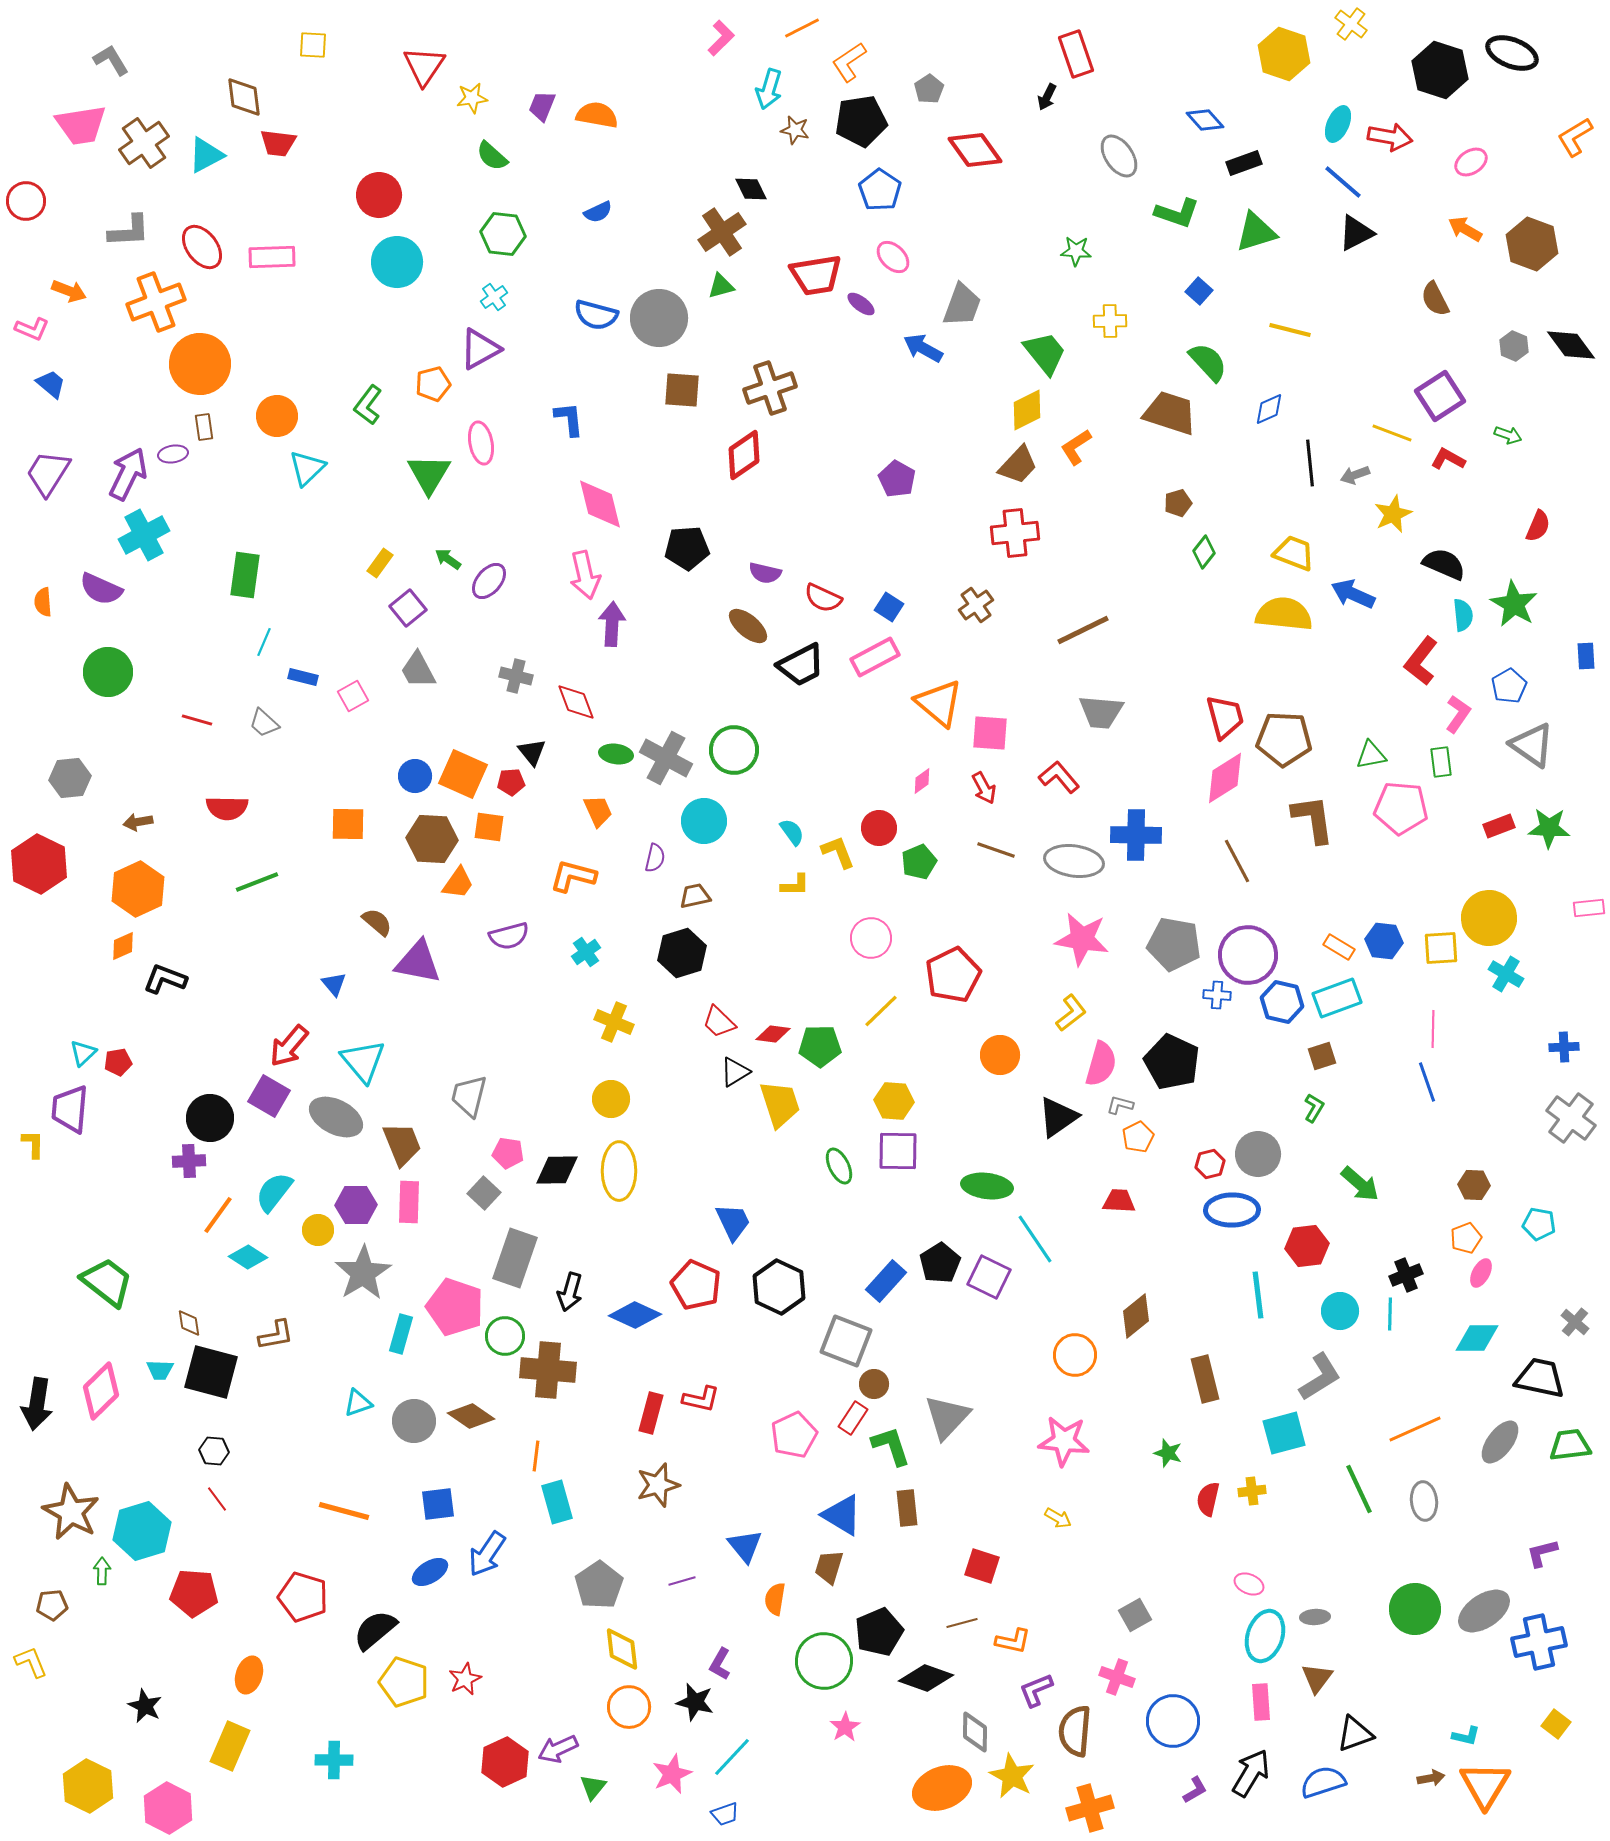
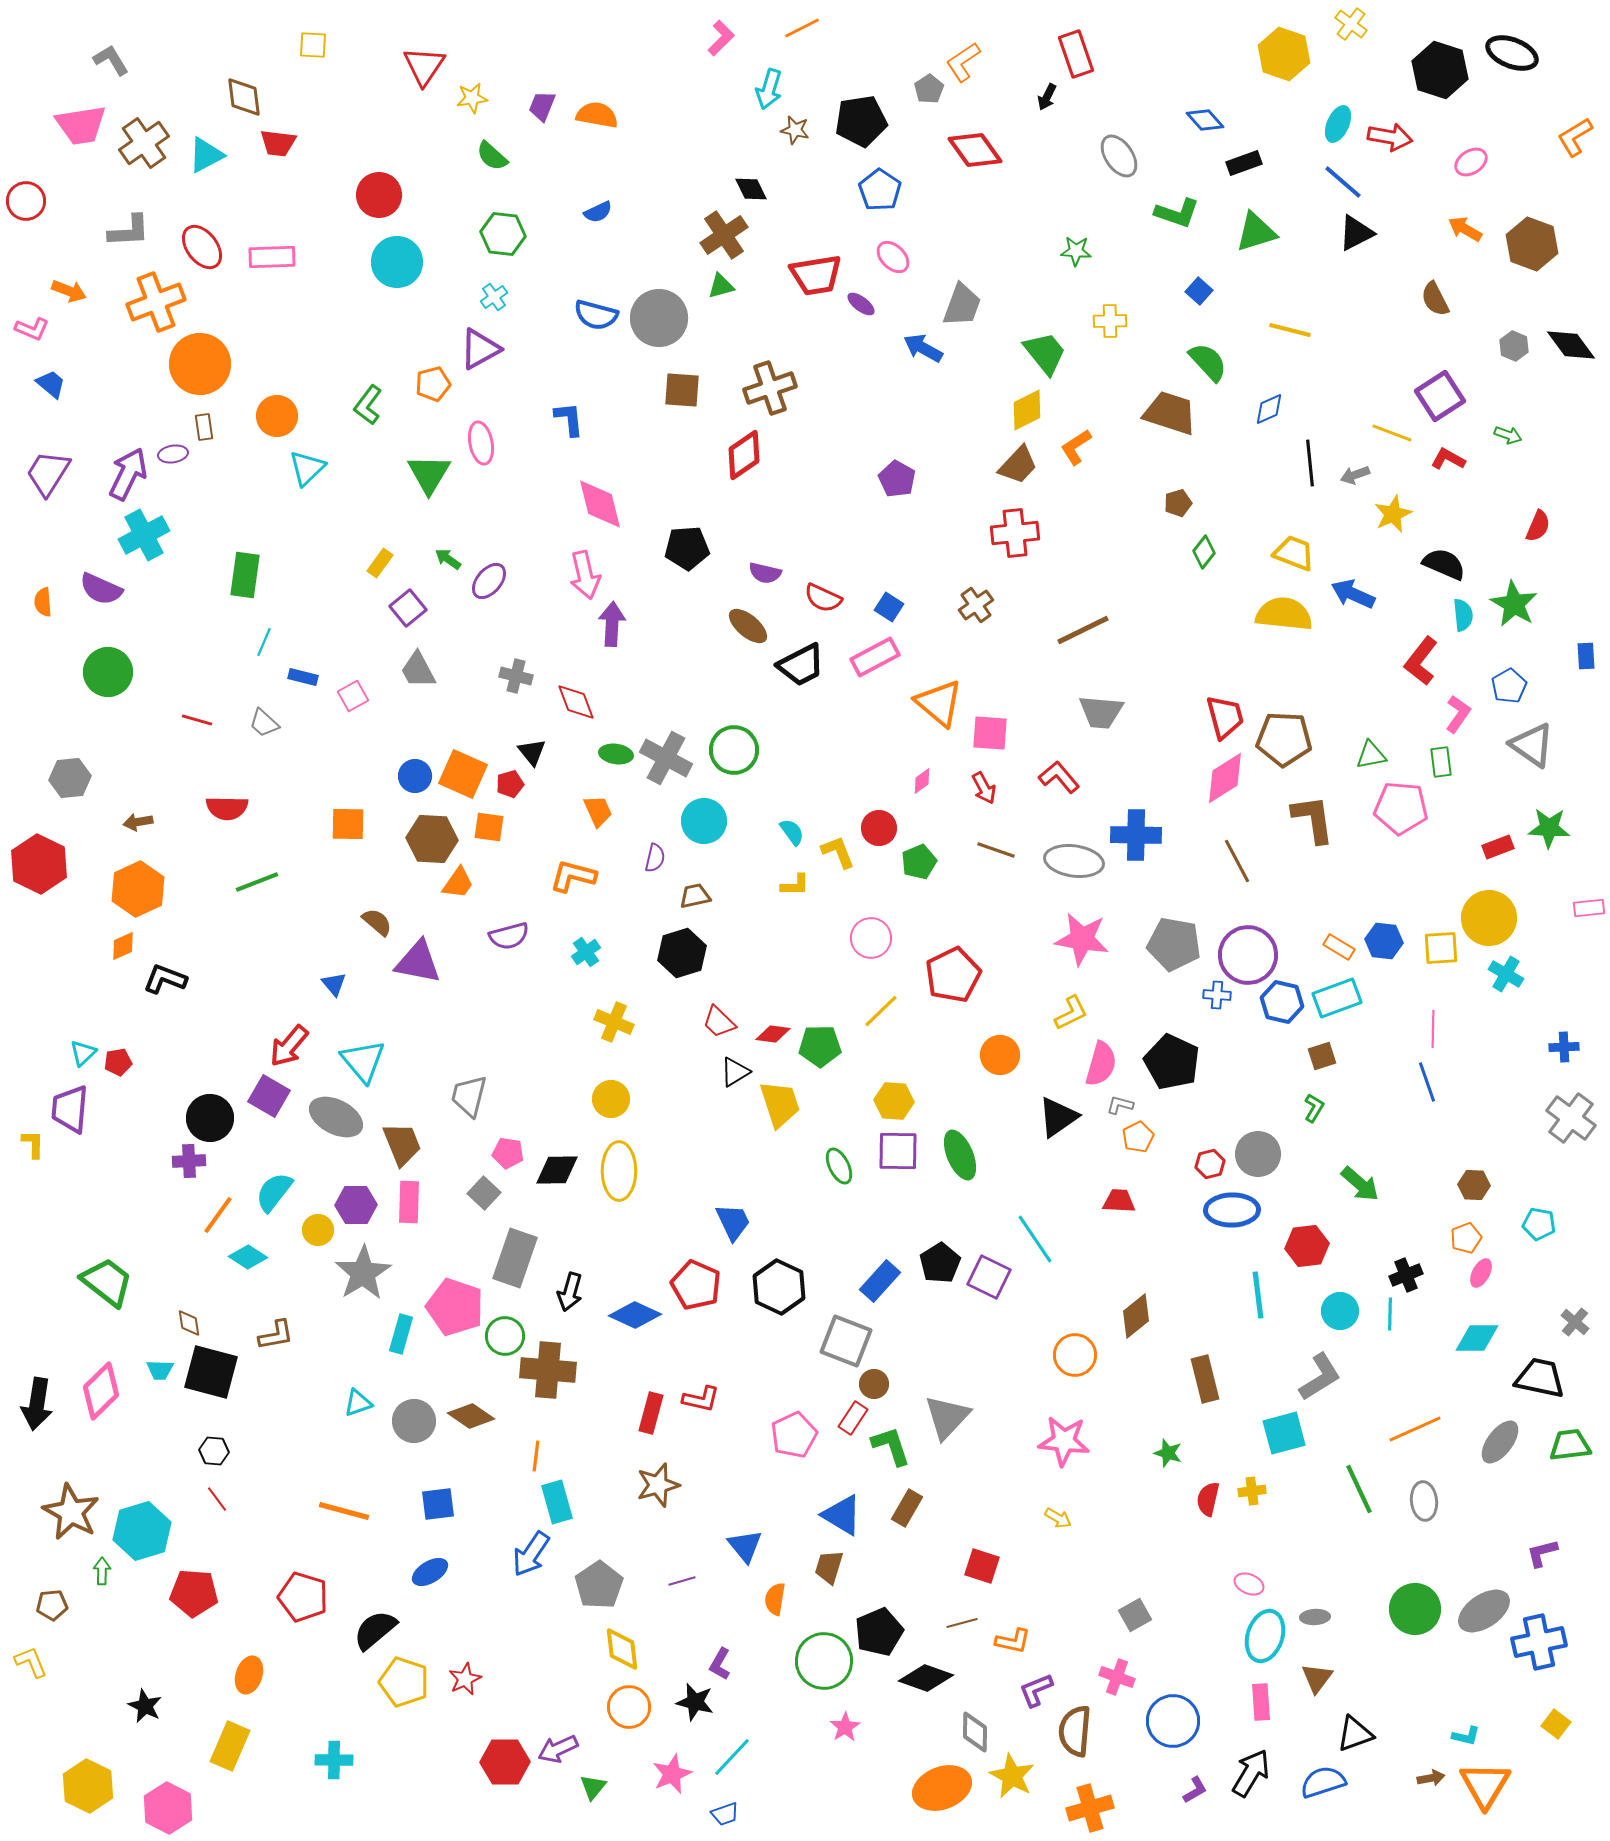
orange L-shape at (849, 62): moved 114 px right
brown cross at (722, 232): moved 2 px right, 3 px down
red pentagon at (511, 782): moved 1 px left, 2 px down; rotated 12 degrees counterclockwise
red rectangle at (1499, 826): moved 1 px left, 21 px down
yellow L-shape at (1071, 1013): rotated 12 degrees clockwise
green ellipse at (987, 1186): moved 27 px left, 31 px up; rotated 60 degrees clockwise
blue rectangle at (886, 1281): moved 6 px left
brown rectangle at (907, 1508): rotated 36 degrees clockwise
blue arrow at (487, 1554): moved 44 px right
red hexagon at (505, 1762): rotated 24 degrees clockwise
